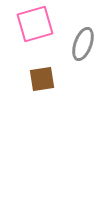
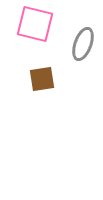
pink square: rotated 30 degrees clockwise
